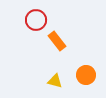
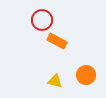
red circle: moved 6 px right
orange rectangle: rotated 24 degrees counterclockwise
